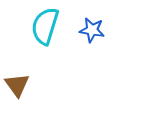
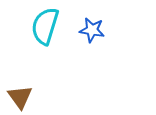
brown triangle: moved 3 px right, 12 px down
